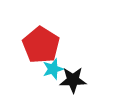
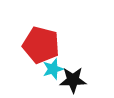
red pentagon: rotated 18 degrees counterclockwise
